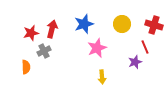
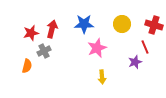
blue star: rotated 18 degrees clockwise
orange semicircle: moved 1 px right, 1 px up; rotated 16 degrees clockwise
